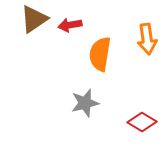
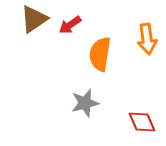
red arrow: rotated 25 degrees counterclockwise
red diamond: rotated 36 degrees clockwise
